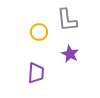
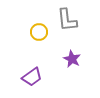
purple star: moved 2 px right, 5 px down
purple trapezoid: moved 4 px left, 4 px down; rotated 50 degrees clockwise
